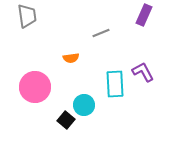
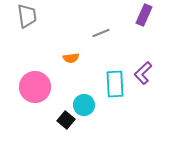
purple L-shape: moved 1 px down; rotated 105 degrees counterclockwise
